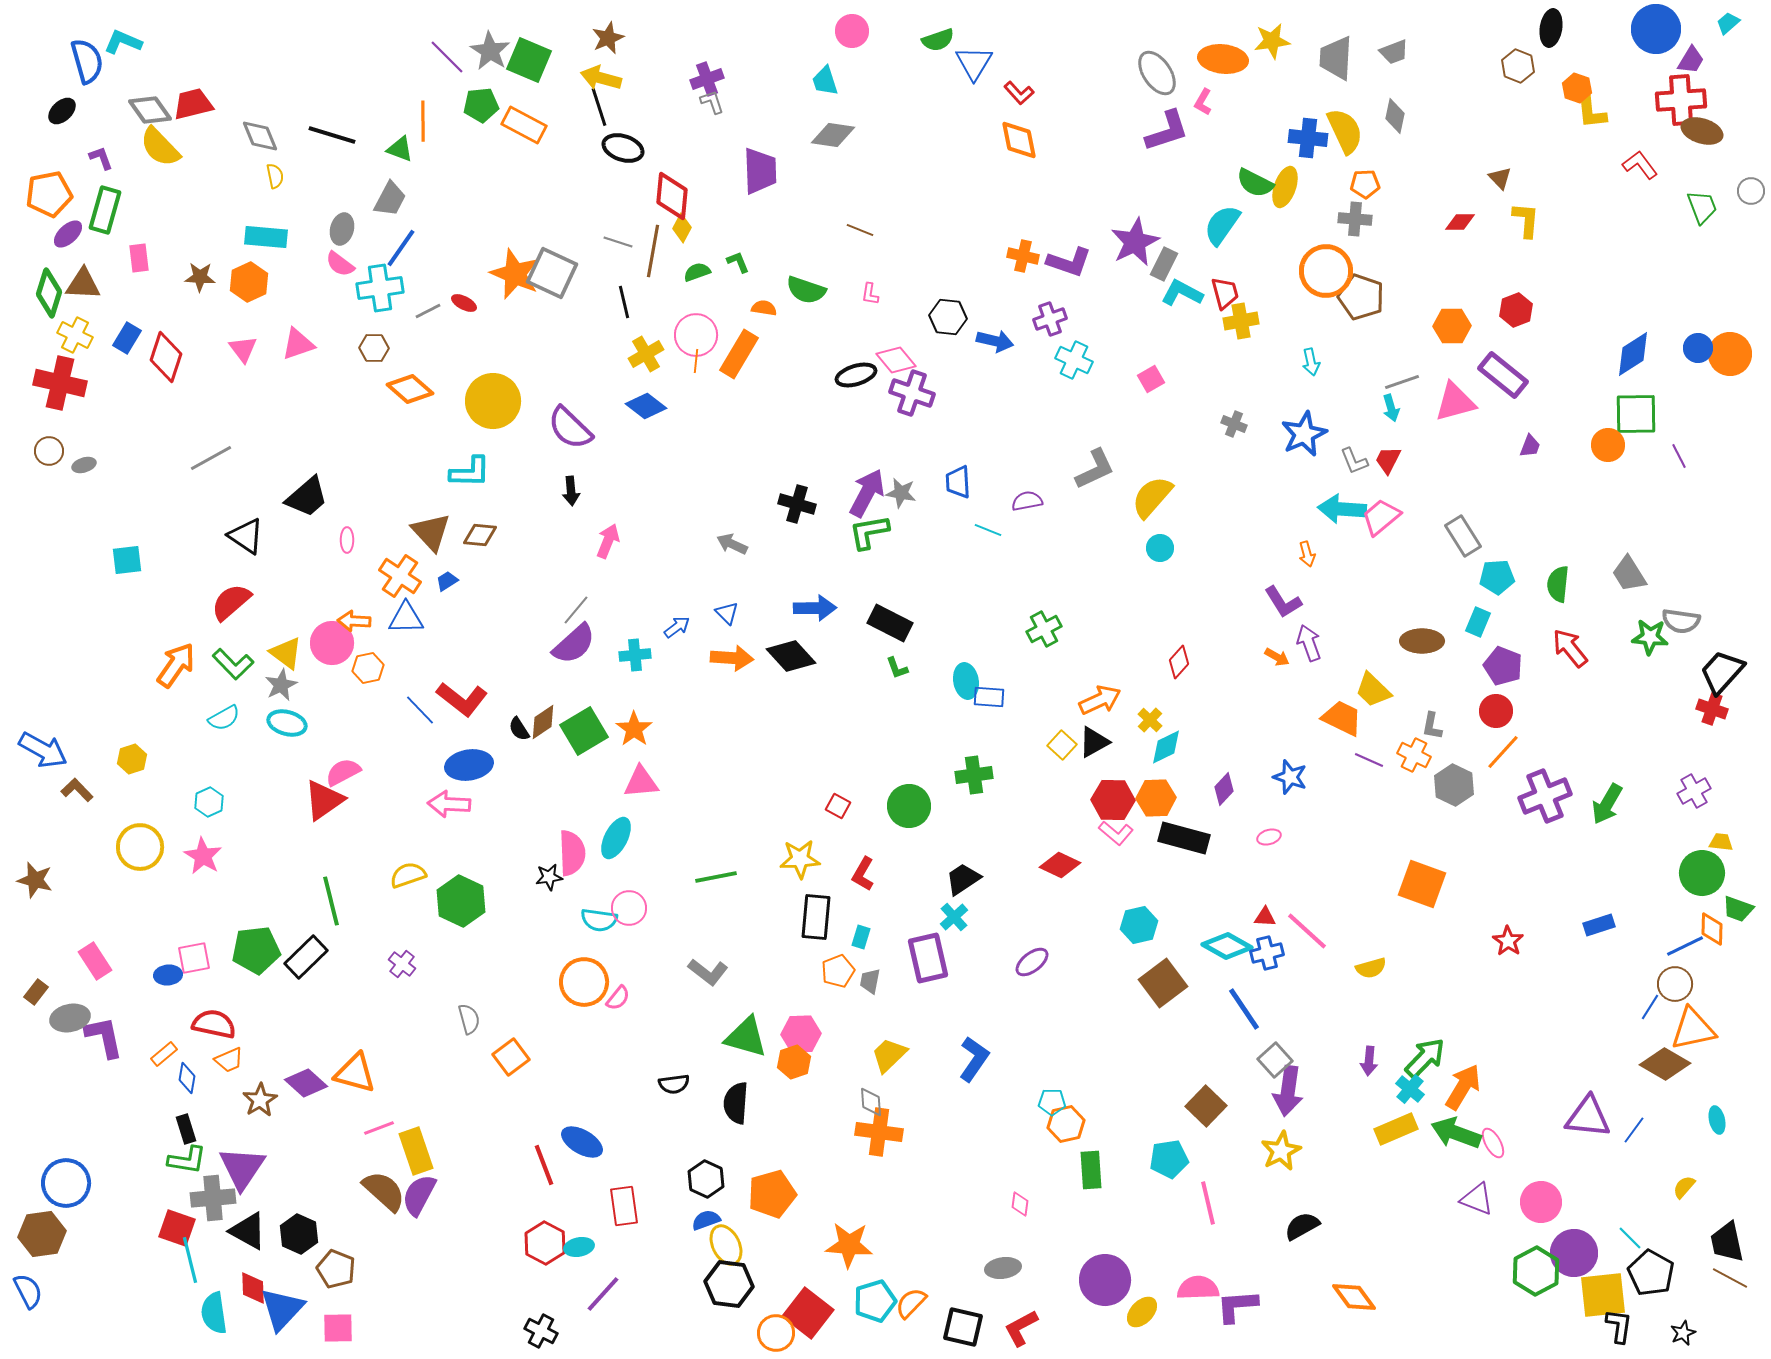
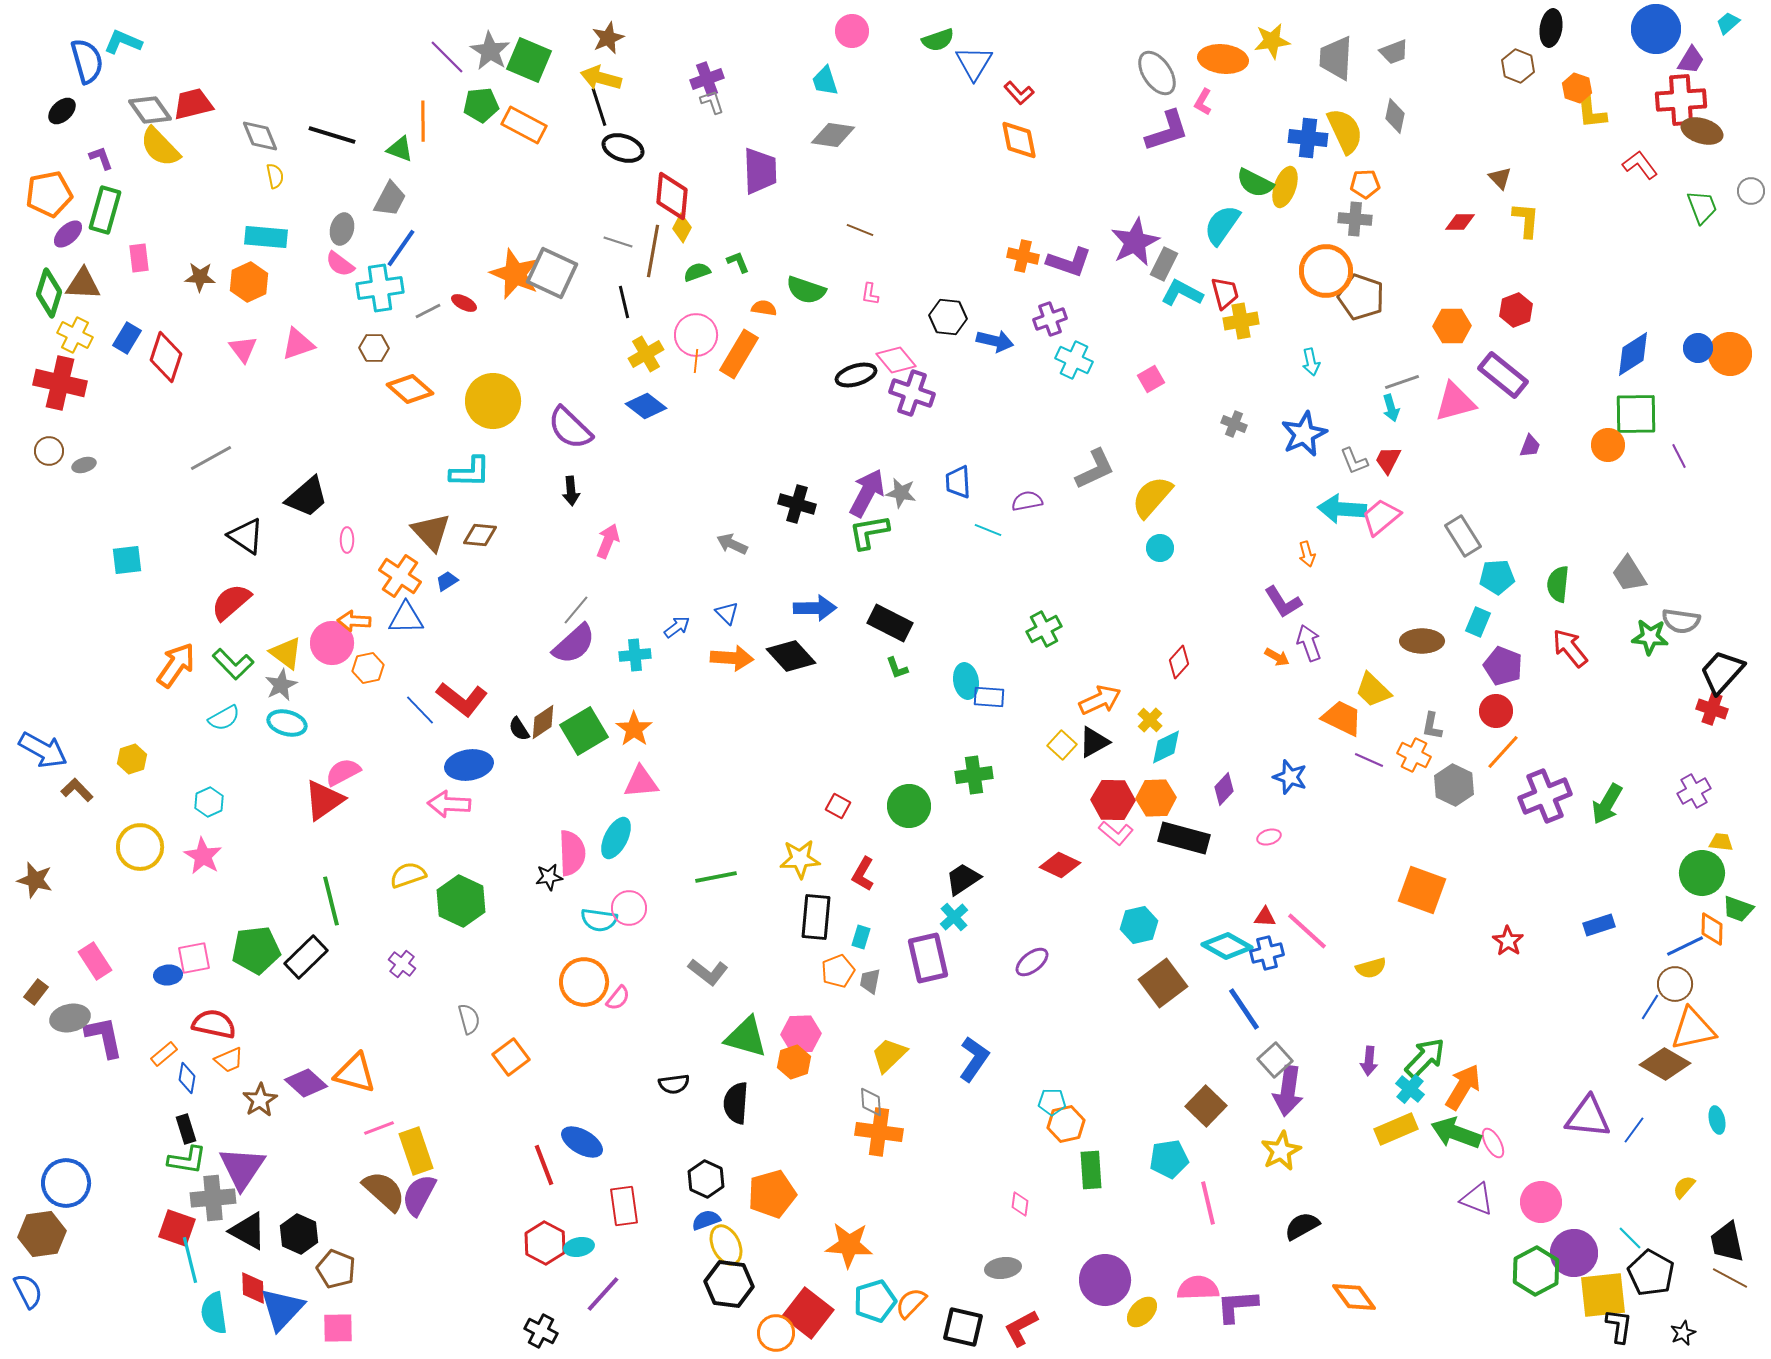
orange square at (1422, 884): moved 6 px down
